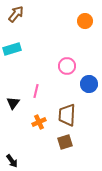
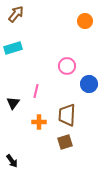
cyan rectangle: moved 1 px right, 1 px up
orange cross: rotated 24 degrees clockwise
